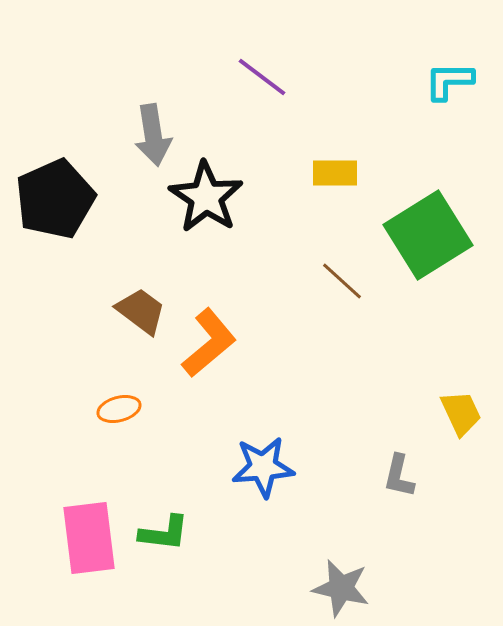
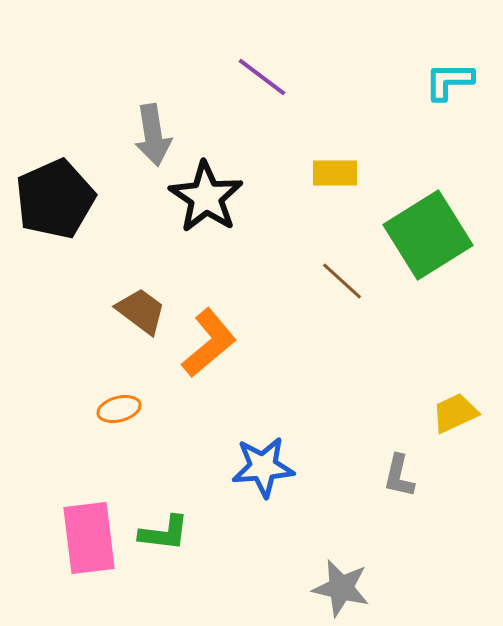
yellow trapezoid: moved 6 px left; rotated 90 degrees counterclockwise
